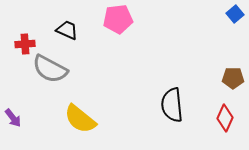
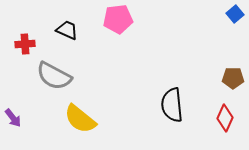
gray semicircle: moved 4 px right, 7 px down
